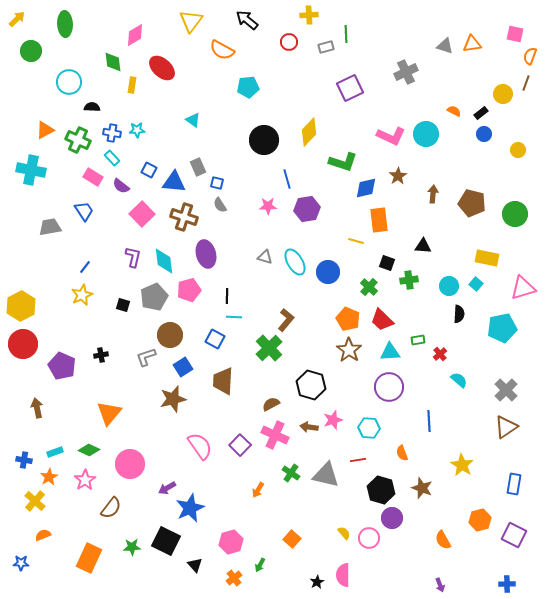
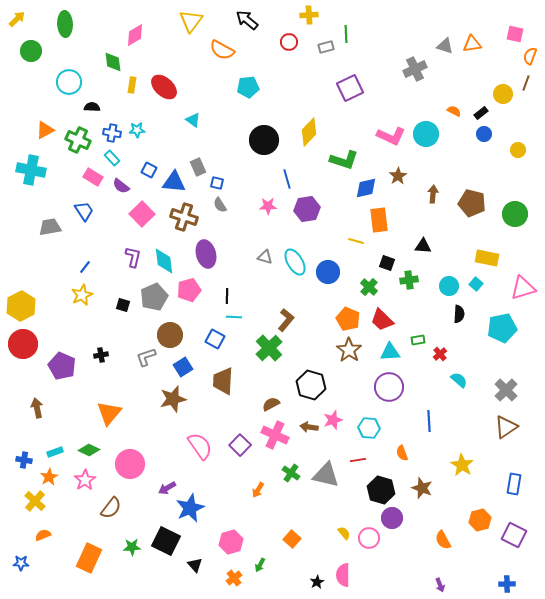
red ellipse at (162, 68): moved 2 px right, 19 px down
gray cross at (406, 72): moved 9 px right, 3 px up
green L-shape at (343, 162): moved 1 px right, 2 px up
